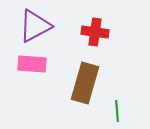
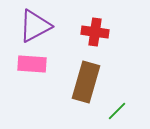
brown rectangle: moved 1 px right, 1 px up
green line: rotated 50 degrees clockwise
